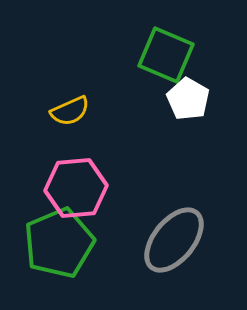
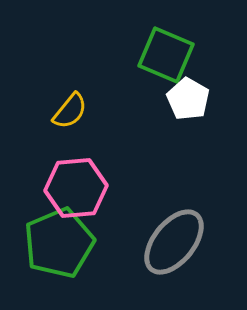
yellow semicircle: rotated 27 degrees counterclockwise
gray ellipse: moved 2 px down
